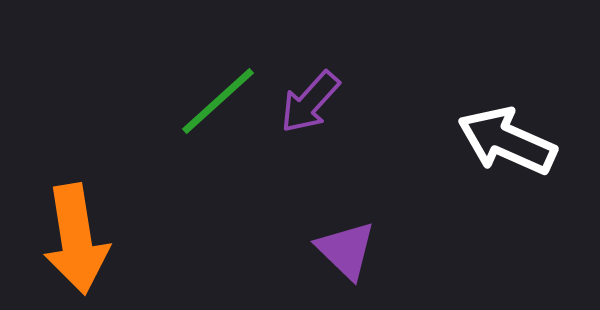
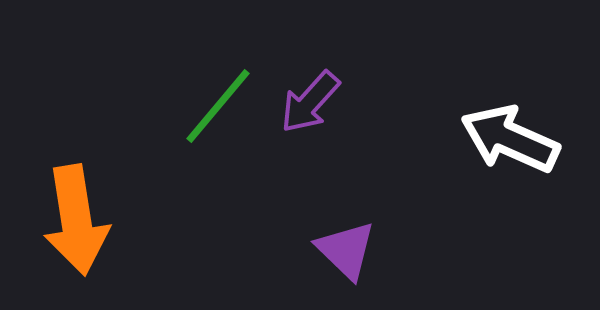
green line: moved 5 px down; rotated 8 degrees counterclockwise
white arrow: moved 3 px right, 2 px up
orange arrow: moved 19 px up
